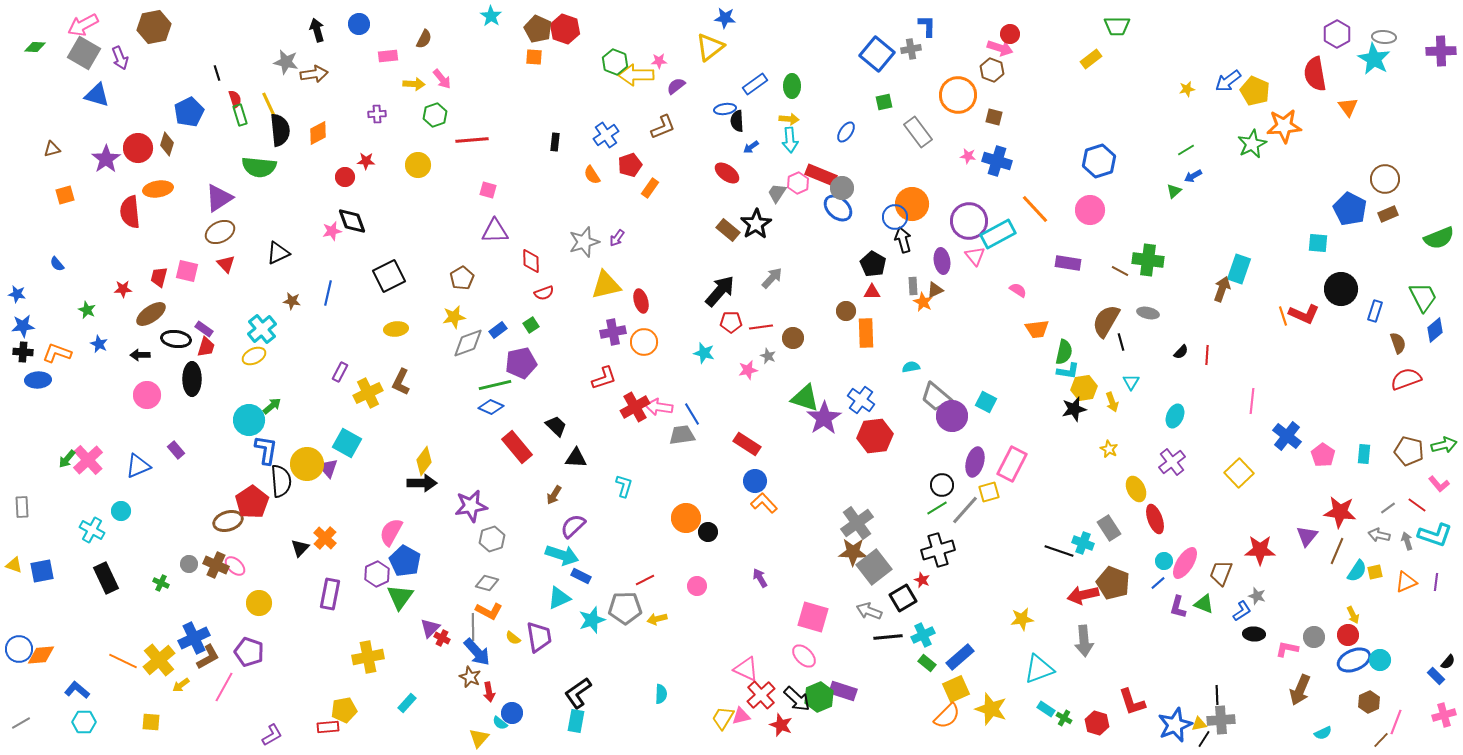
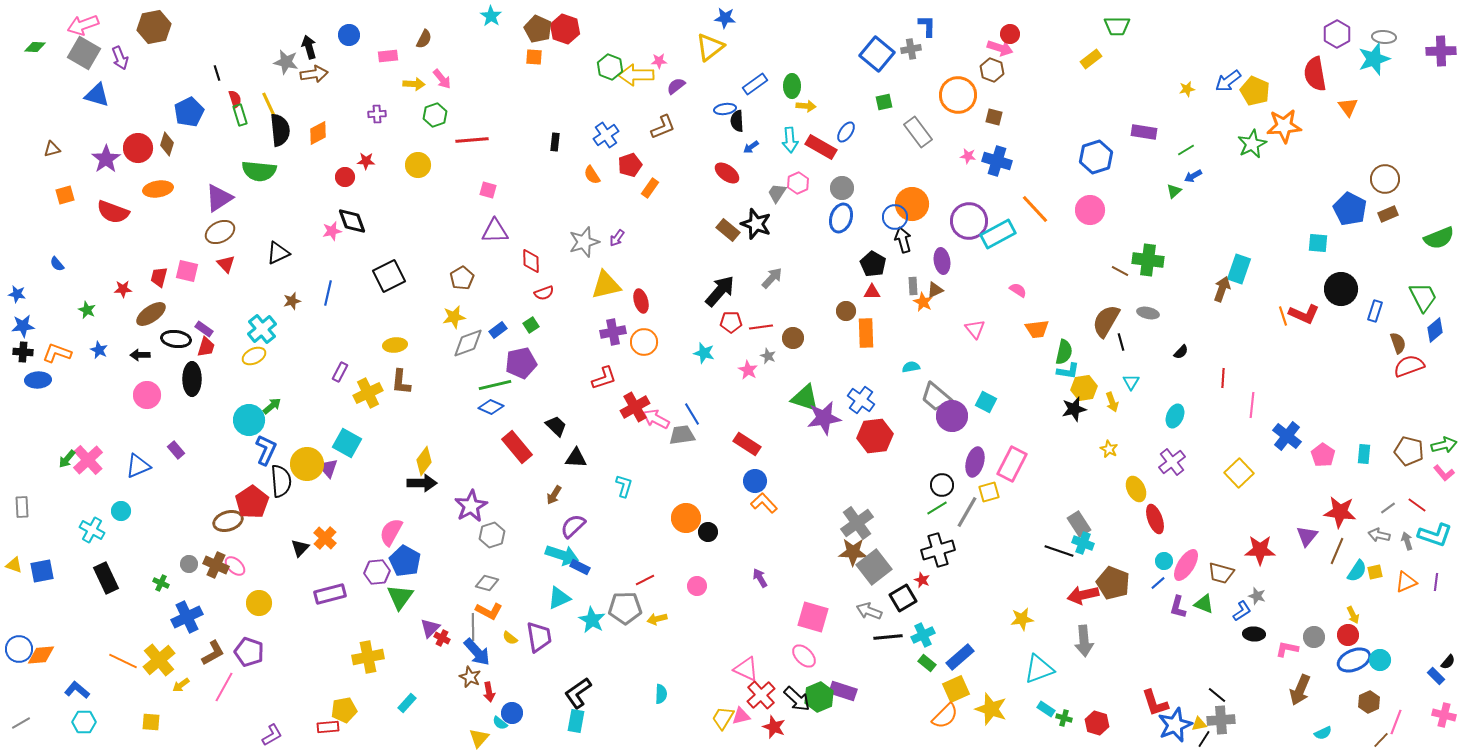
blue circle at (359, 24): moved 10 px left, 11 px down
pink arrow at (83, 25): rotated 8 degrees clockwise
black arrow at (317, 30): moved 8 px left, 17 px down
cyan star at (1374, 59): rotated 24 degrees clockwise
green hexagon at (615, 62): moved 5 px left, 5 px down
yellow arrow at (789, 119): moved 17 px right, 13 px up
blue hexagon at (1099, 161): moved 3 px left, 4 px up
green semicircle at (259, 167): moved 4 px down
red rectangle at (821, 175): moved 28 px up; rotated 8 degrees clockwise
blue ellipse at (838, 208): moved 3 px right, 10 px down; rotated 68 degrees clockwise
red semicircle at (130, 212): moved 17 px left; rotated 64 degrees counterclockwise
black star at (756, 224): rotated 20 degrees counterclockwise
pink triangle at (975, 256): moved 73 px down
purple rectangle at (1068, 263): moved 76 px right, 131 px up
brown star at (292, 301): rotated 24 degrees counterclockwise
yellow ellipse at (396, 329): moved 1 px left, 16 px down
blue star at (99, 344): moved 6 px down
red line at (1207, 355): moved 16 px right, 23 px down
pink star at (748, 370): rotated 30 degrees counterclockwise
red semicircle at (1406, 379): moved 3 px right, 13 px up
brown L-shape at (401, 382): rotated 20 degrees counterclockwise
pink line at (1252, 401): moved 4 px down
pink arrow at (659, 407): moved 3 px left, 12 px down; rotated 20 degrees clockwise
purple star at (824, 418): rotated 24 degrees clockwise
blue L-shape at (266, 450): rotated 16 degrees clockwise
pink L-shape at (1439, 484): moved 5 px right, 11 px up
purple star at (471, 506): rotated 20 degrees counterclockwise
gray line at (965, 510): moved 2 px right, 2 px down; rotated 12 degrees counterclockwise
gray rectangle at (1109, 528): moved 30 px left, 4 px up
gray hexagon at (492, 539): moved 4 px up
pink ellipse at (1185, 563): moved 1 px right, 2 px down
brown trapezoid at (1221, 573): rotated 96 degrees counterclockwise
purple hexagon at (377, 574): moved 2 px up; rotated 20 degrees clockwise
blue rectangle at (581, 576): moved 1 px left, 9 px up
purple rectangle at (330, 594): rotated 64 degrees clockwise
cyan star at (592, 620): rotated 24 degrees counterclockwise
blue cross at (194, 638): moved 7 px left, 21 px up
yellow semicircle at (513, 638): moved 3 px left
brown L-shape at (208, 657): moved 5 px right, 4 px up
black line at (1217, 695): rotated 48 degrees counterclockwise
red L-shape at (1132, 702): moved 23 px right, 1 px down
pink cross at (1444, 715): rotated 30 degrees clockwise
orange semicircle at (947, 716): moved 2 px left
green cross at (1064, 718): rotated 14 degrees counterclockwise
red star at (781, 725): moved 7 px left, 2 px down
